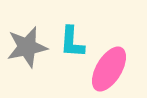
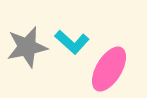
cyan L-shape: rotated 52 degrees counterclockwise
